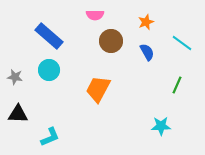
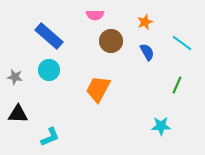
orange star: moved 1 px left
